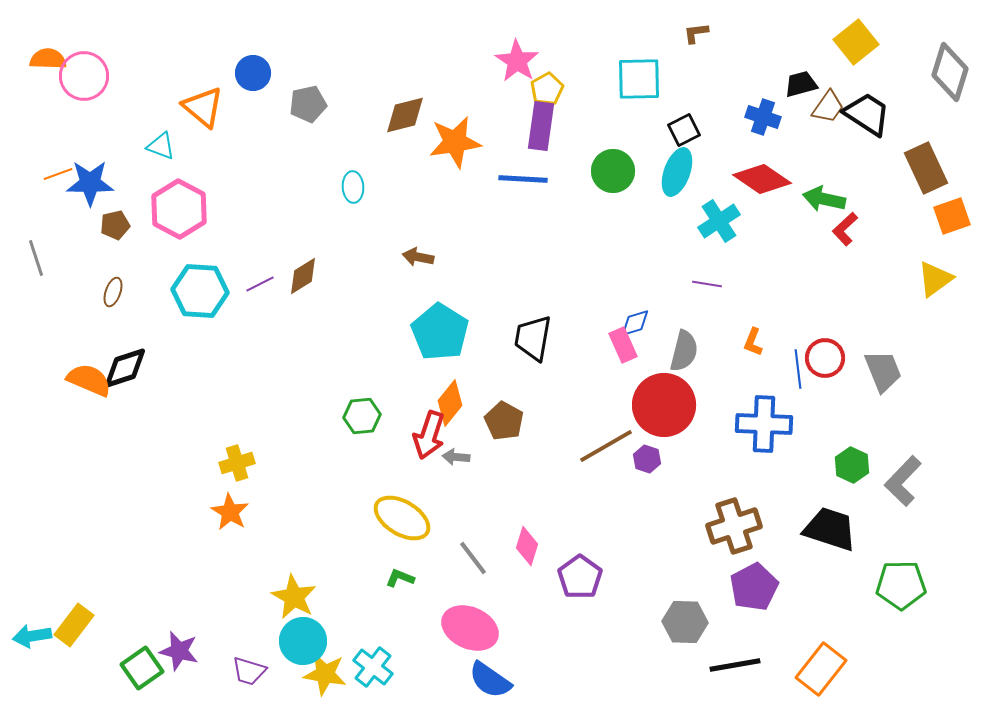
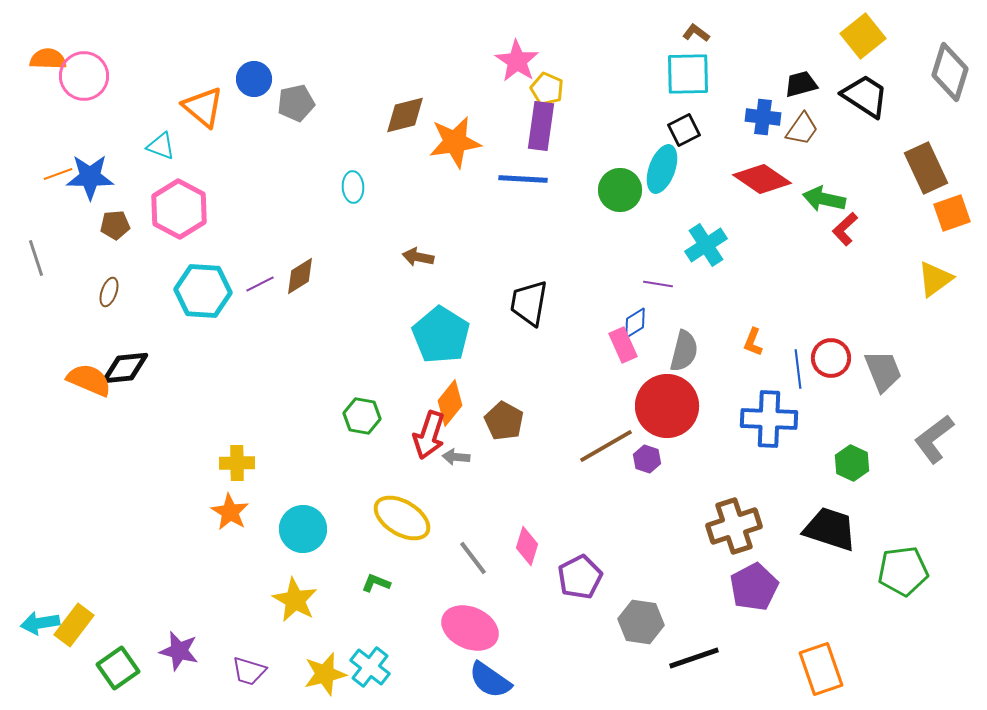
brown L-shape at (696, 33): rotated 44 degrees clockwise
yellow square at (856, 42): moved 7 px right, 6 px up
blue circle at (253, 73): moved 1 px right, 6 px down
cyan square at (639, 79): moved 49 px right, 5 px up
yellow pentagon at (547, 89): rotated 20 degrees counterclockwise
gray pentagon at (308, 104): moved 12 px left, 1 px up
brown trapezoid at (828, 107): moved 26 px left, 22 px down
black trapezoid at (867, 114): moved 2 px left, 18 px up
blue cross at (763, 117): rotated 12 degrees counterclockwise
green circle at (613, 171): moved 7 px right, 19 px down
cyan ellipse at (677, 172): moved 15 px left, 3 px up
blue star at (90, 183): moved 6 px up
orange square at (952, 216): moved 3 px up
cyan cross at (719, 221): moved 13 px left, 24 px down
brown pentagon at (115, 225): rotated 8 degrees clockwise
brown diamond at (303, 276): moved 3 px left
purple line at (707, 284): moved 49 px left
cyan hexagon at (200, 291): moved 3 px right
brown ellipse at (113, 292): moved 4 px left
blue diamond at (635, 323): rotated 16 degrees counterclockwise
cyan pentagon at (440, 332): moved 1 px right, 3 px down
black trapezoid at (533, 338): moved 4 px left, 35 px up
red circle at (825, 358): moved 6 px right
black diamond at (125, 368): rotated 12 degrees clockwise
red circle at (664, 405): moved 3 px right, 1 px down
green hexagon at (362, 416): rotated 15 degrees clockwise
blue cross at (764, 424): moved 5 px right, 5 px up
yellow cross at (237, 463): rotated 16 degrees clockwise
green hexagon at (852, 465): moved 2 px up
gray L-shape at (903, 481): moved 31 px right, 42 px up; rotated 9 degrees clockwise
purple pentagon at (580, 577): rotated 9 degrees clockwise
green L-shape at (400, 578): moved 24 px left, 5 px down
green pentagon at (901, 585): moved 2 px right, 14 px up; rotated 6 degrees counterclockwise
yellow star at (294, 597): moved 1 px right, 3 px down
gray hexagon at (685, 622): moved 44 px left; rotated 6 degrees clockwise
cyan arrow at (32, 636): moved 8 px right, 13 px up
cyan circle at (303, 641): moved 112 px up
black line at (735, 665): moved 41 px left, 7 px up; rotated 9 degrees counterclockwise
cyan cross at (373, 667): moved 3 px left
green square at (142, 668): moved 24 px left
orange rectangle at (821, 669): rotated 57 degrees counterclockwise
yellow star at (325, 674): rotated 24 degrees counterclockwise
